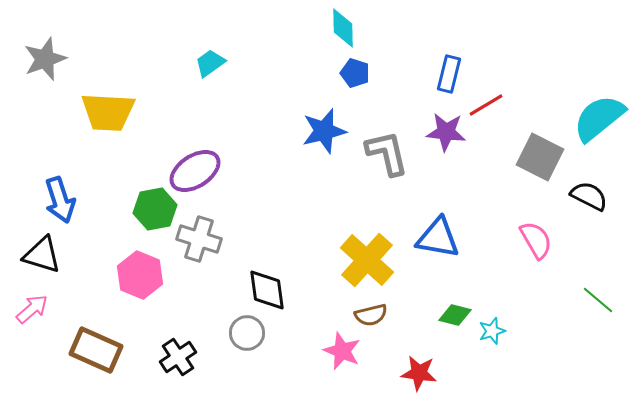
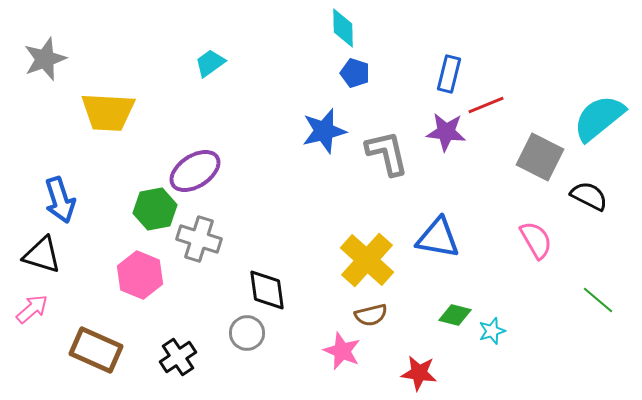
red line: rotated 9 degrees clockwise
